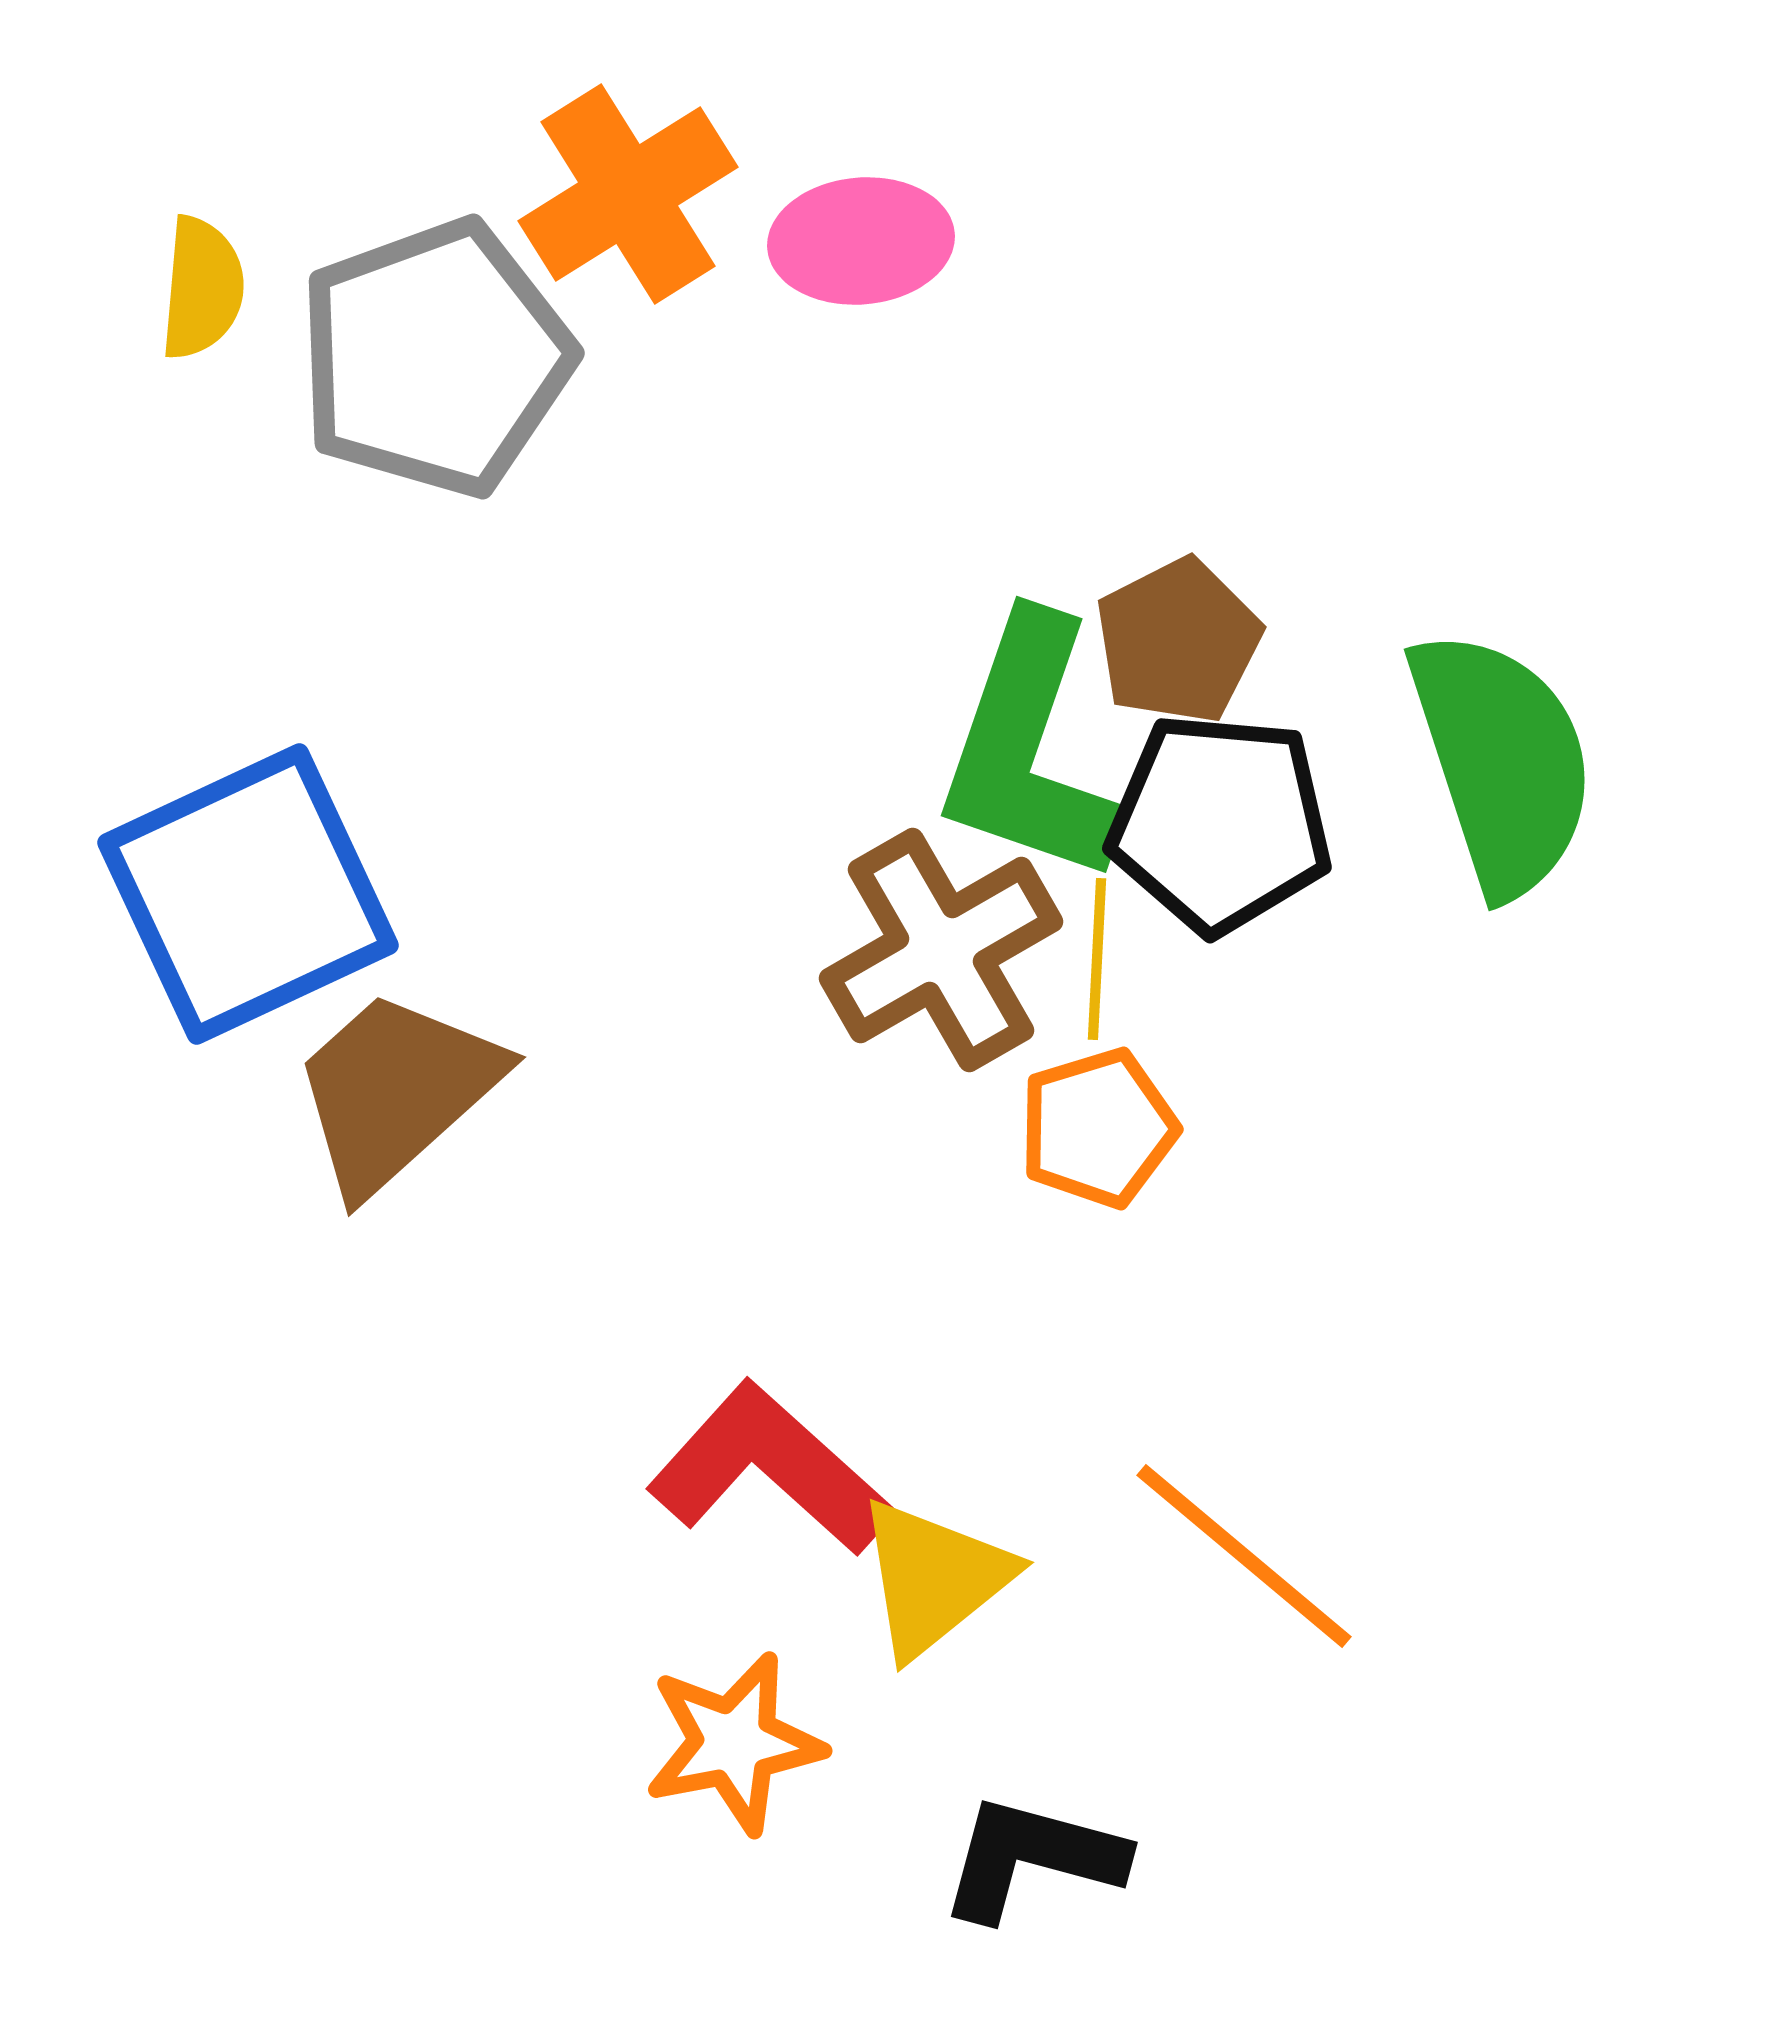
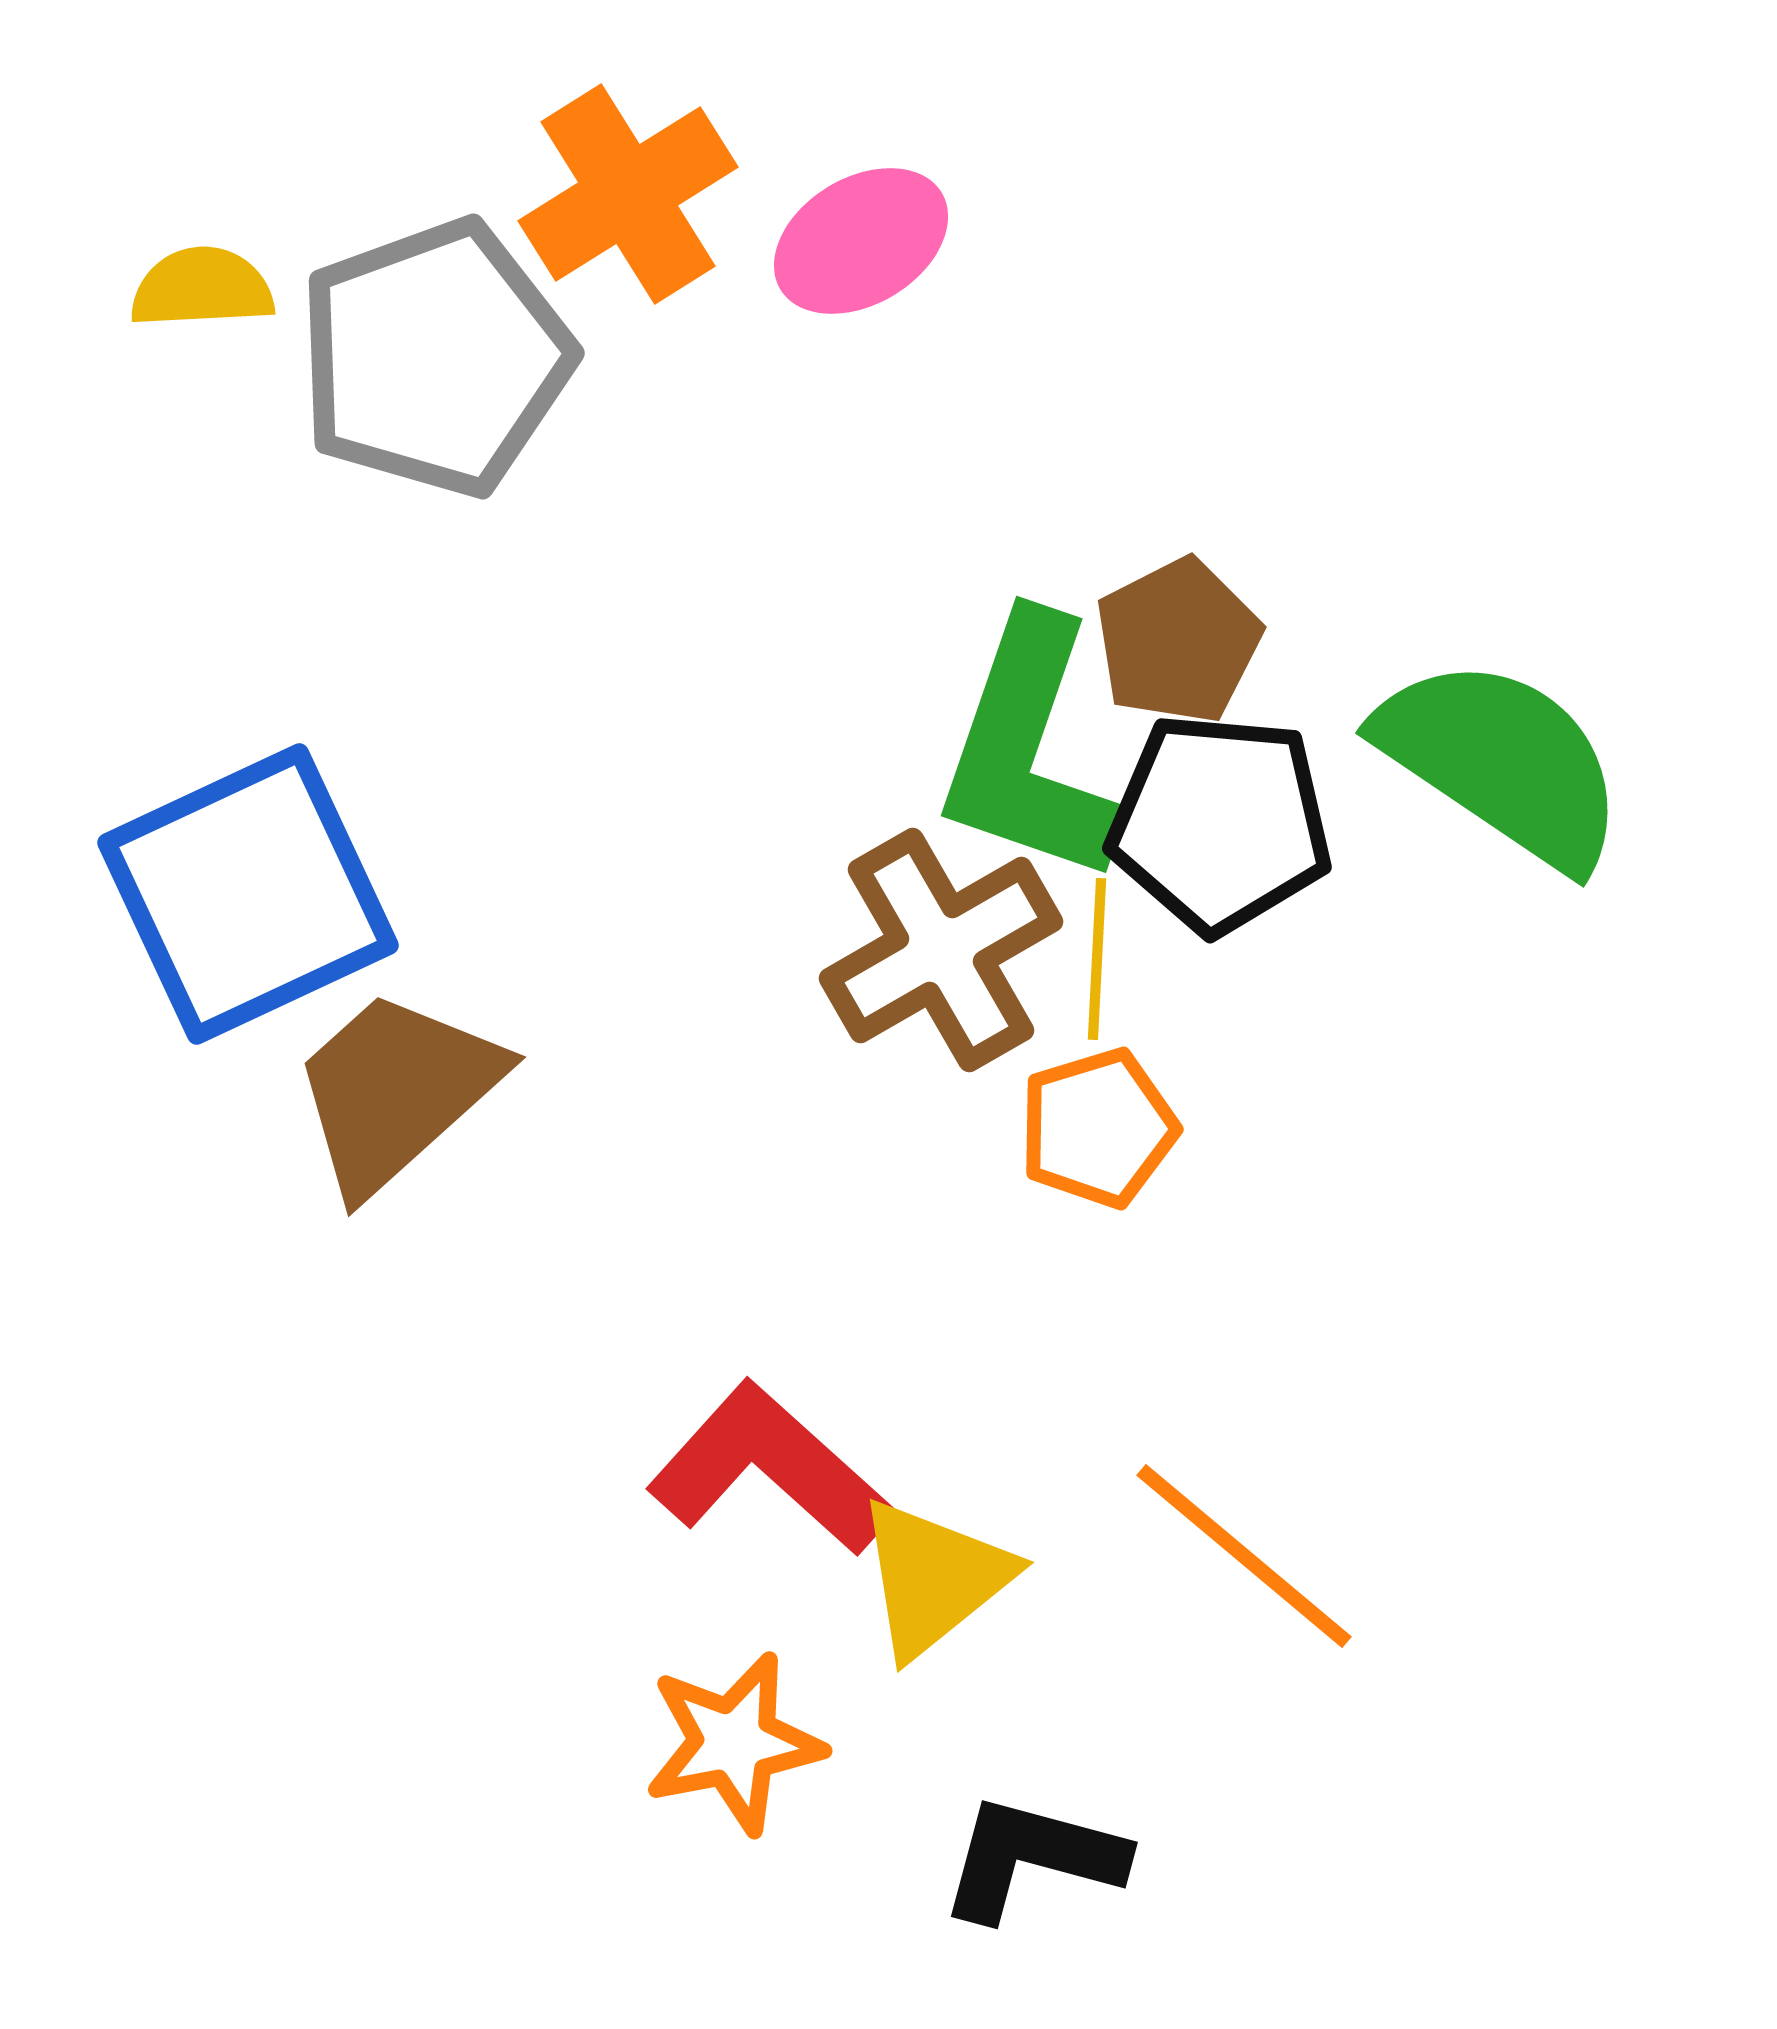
pink ellipse: rotated 26 degrees counterclockwise
yellow semicircle: rotated 98 degrees counterclockwise
green semicircle: rotated 38 degrees counterclockwise
